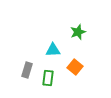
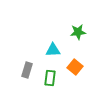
green star: rotated 14 degrees clockwise
green rectangle: moved 2 px right
